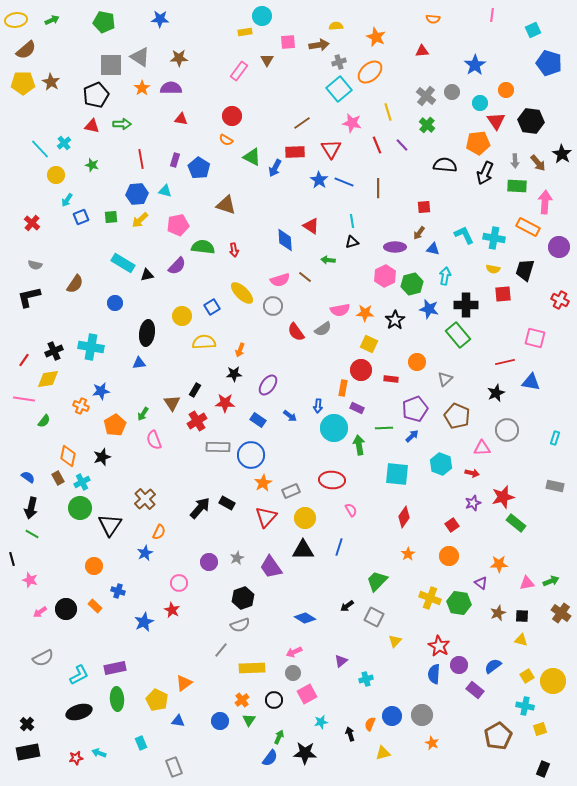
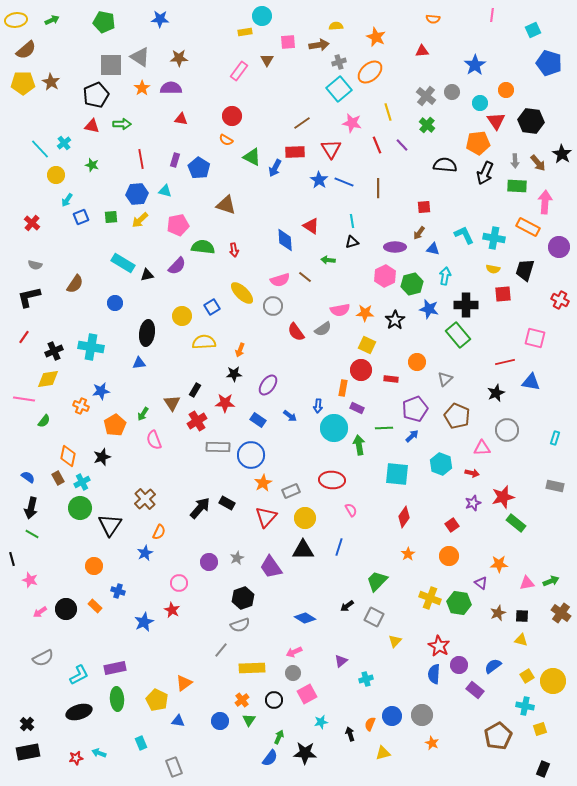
yellow square at (369, 344): moved 2 px left, 1 px down
red line at (24, 360): moved 23 px up
